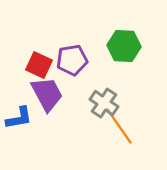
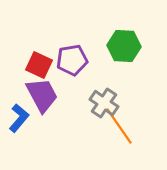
purple trapezoid: moved 5 px left, 1 px down
blue L-shape: rotated 40 degrees counterclockwise
